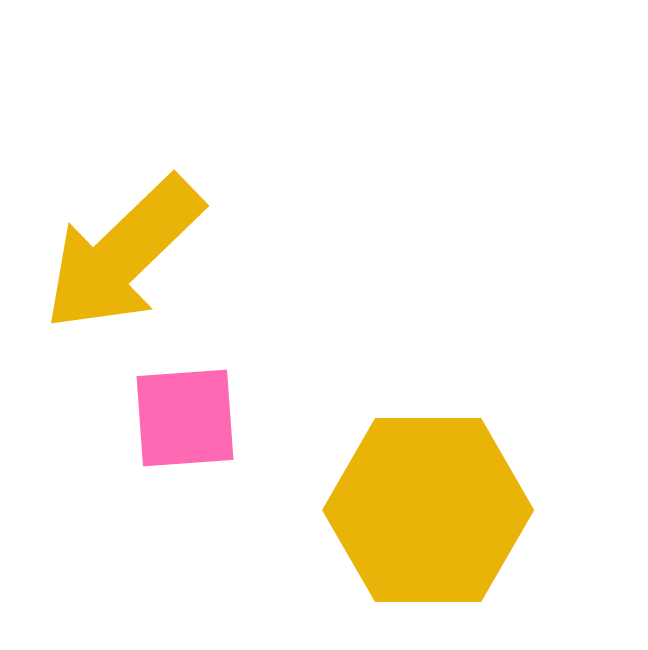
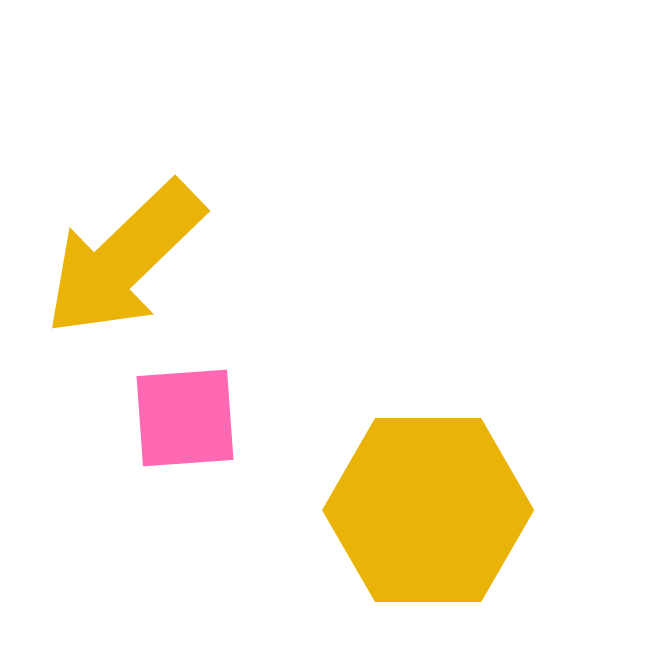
yellow arrow: moved 1 px right, 5 px down
